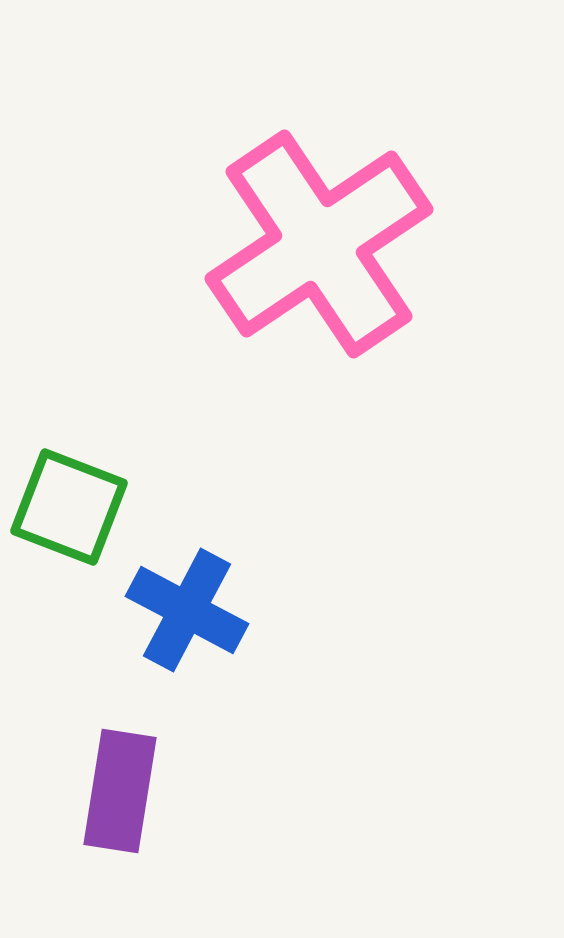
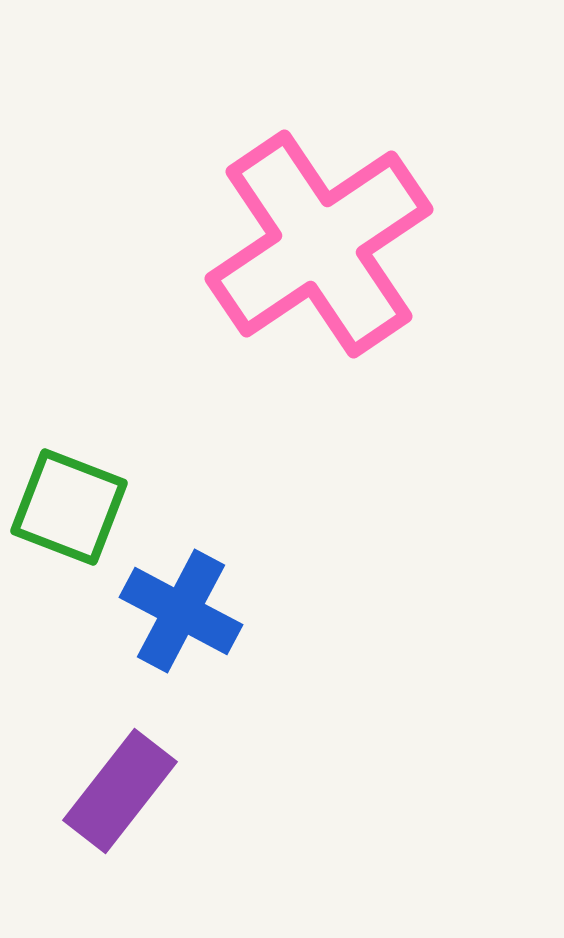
blue cross: moved 6 px left, 1 px down
purple rectangle: rotated 29 degrees clockwise
